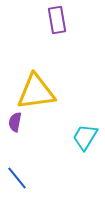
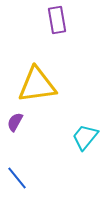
yellow triangle: moved 1 px right, 7 px up
purple semicircle: rotated 18 degrees clockwise
cyan trapezoid: rotated 8 degrees clockwise
